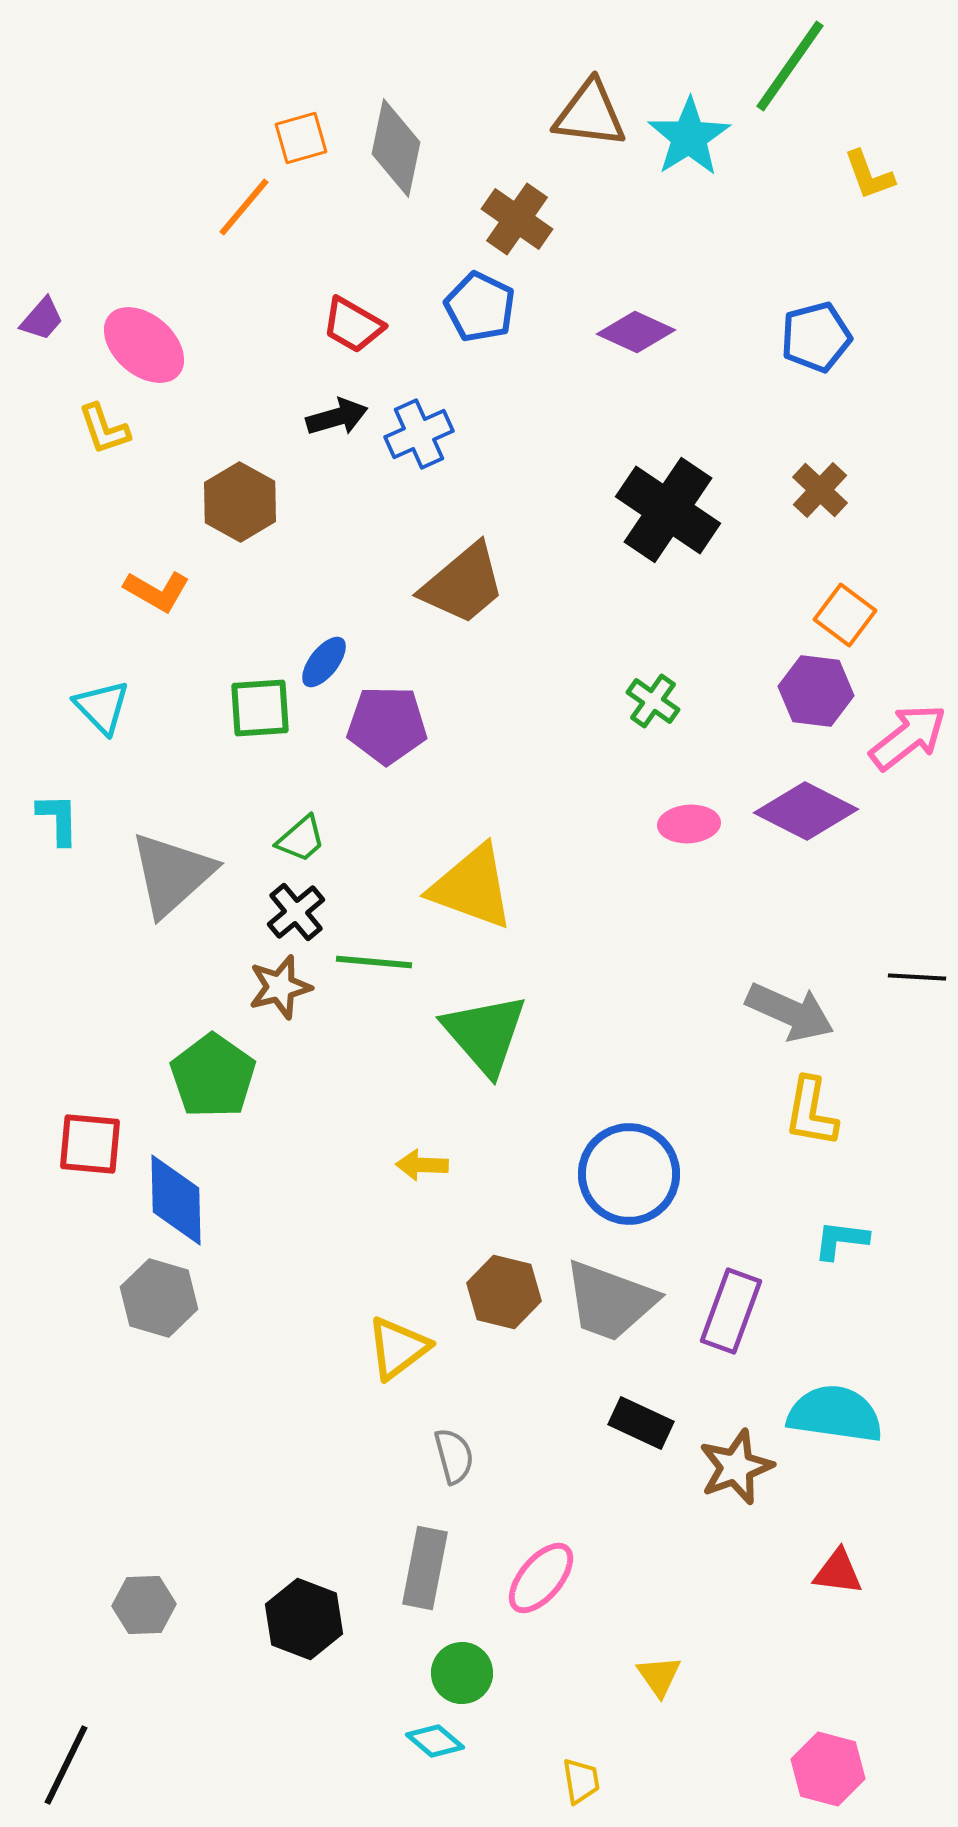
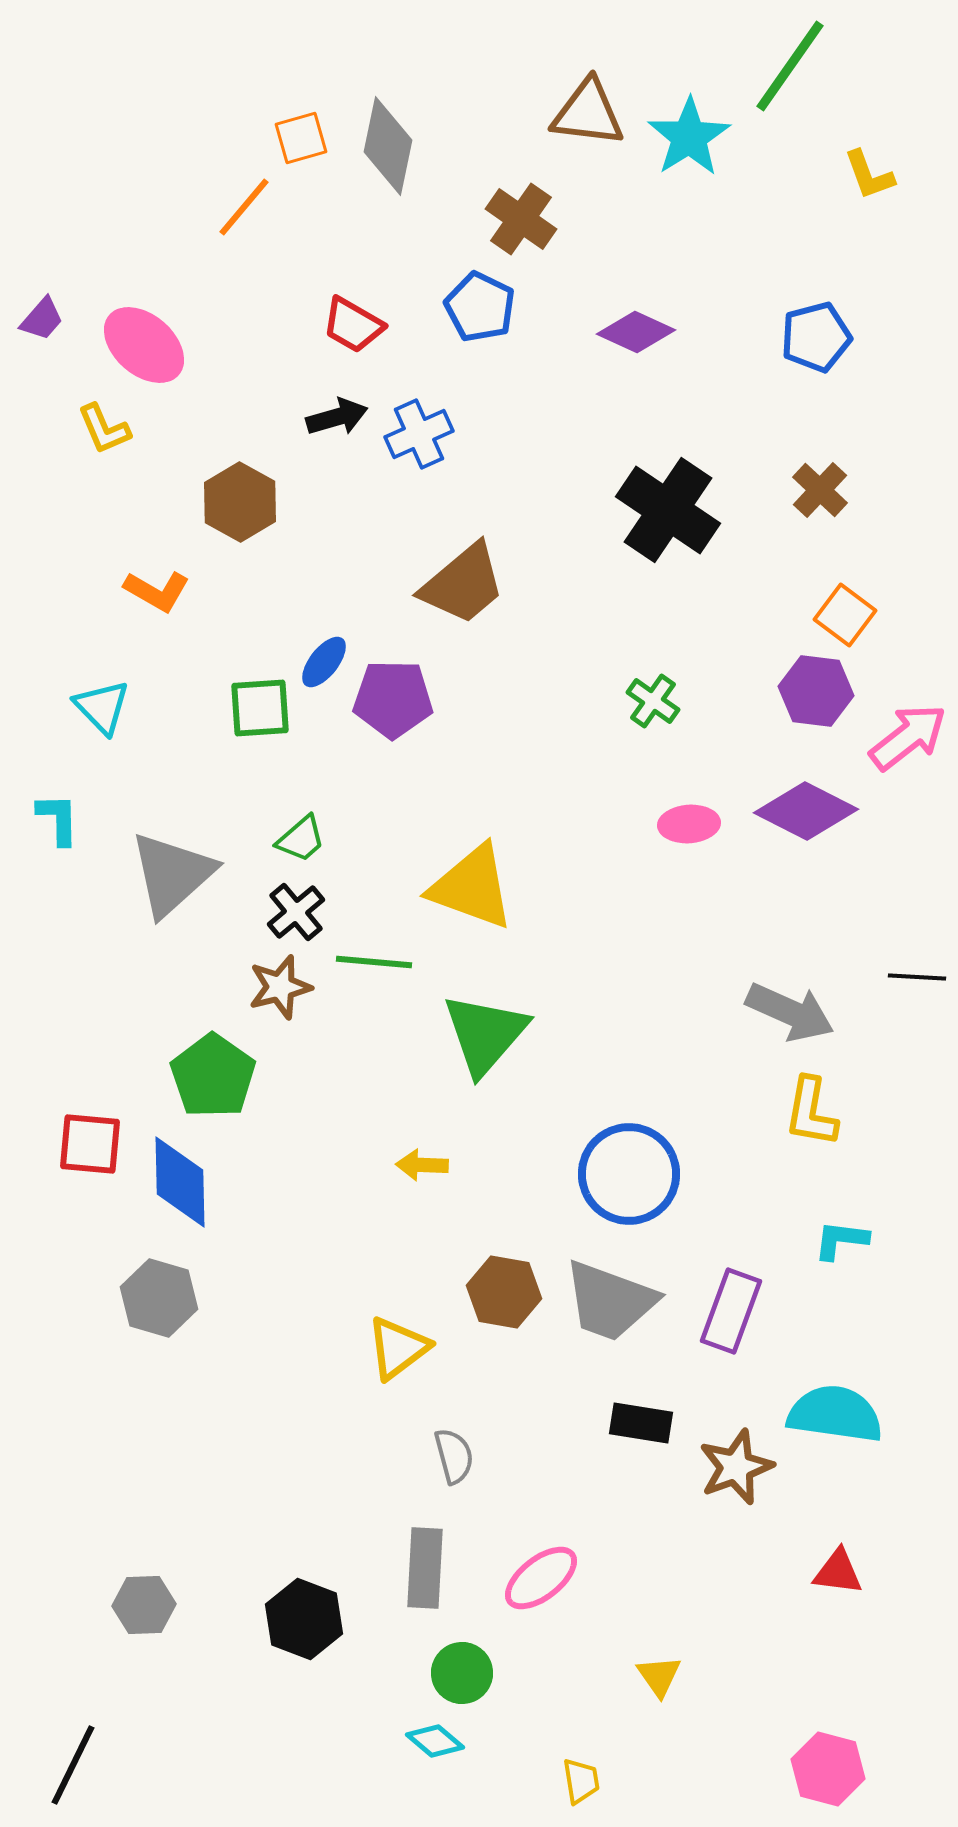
brown triangle at (590, 114): moved 2 px left, 1 px up
gray diamond at (396, 148): moved 8 px left, 2 px up
brown cross at (517, 219): moved 4 px right
yellow L-shape at (104, 429): rotated 4 degrees counterclockwise
purple pentagon at (387, 725): moved 6 px right, 26 px up
green triangle at (485, 1034): rotated 22 degrees clockwise
blue diamond at (176, 1200): moved 4 px right, 18 px up
brown hexagon at (504, 1292): rotated 4 degrees counterclockwise
black rectangle at (641, 1423): rotated 16 degrees counterclockwise
gray rectangle at (425, 1568): rotated 8 degrees counterclockwise
pink ellipse at (541, 1578): rotated 12 degrees clockwise
black line at (66, 1765): moved 7 px right
